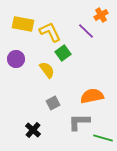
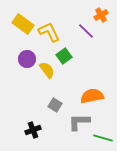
yellow rectangle: rotated 25 degrees clockwise
yellow L-shape: moved 1 px left
green square: moved 1 px right, 3 px down
purple circle: moved 11 px right
gray square: moved 2 px right, 2 px down; rotated 32 degrees counterclockwise
black cross: rotated 28 degrees clockwise
